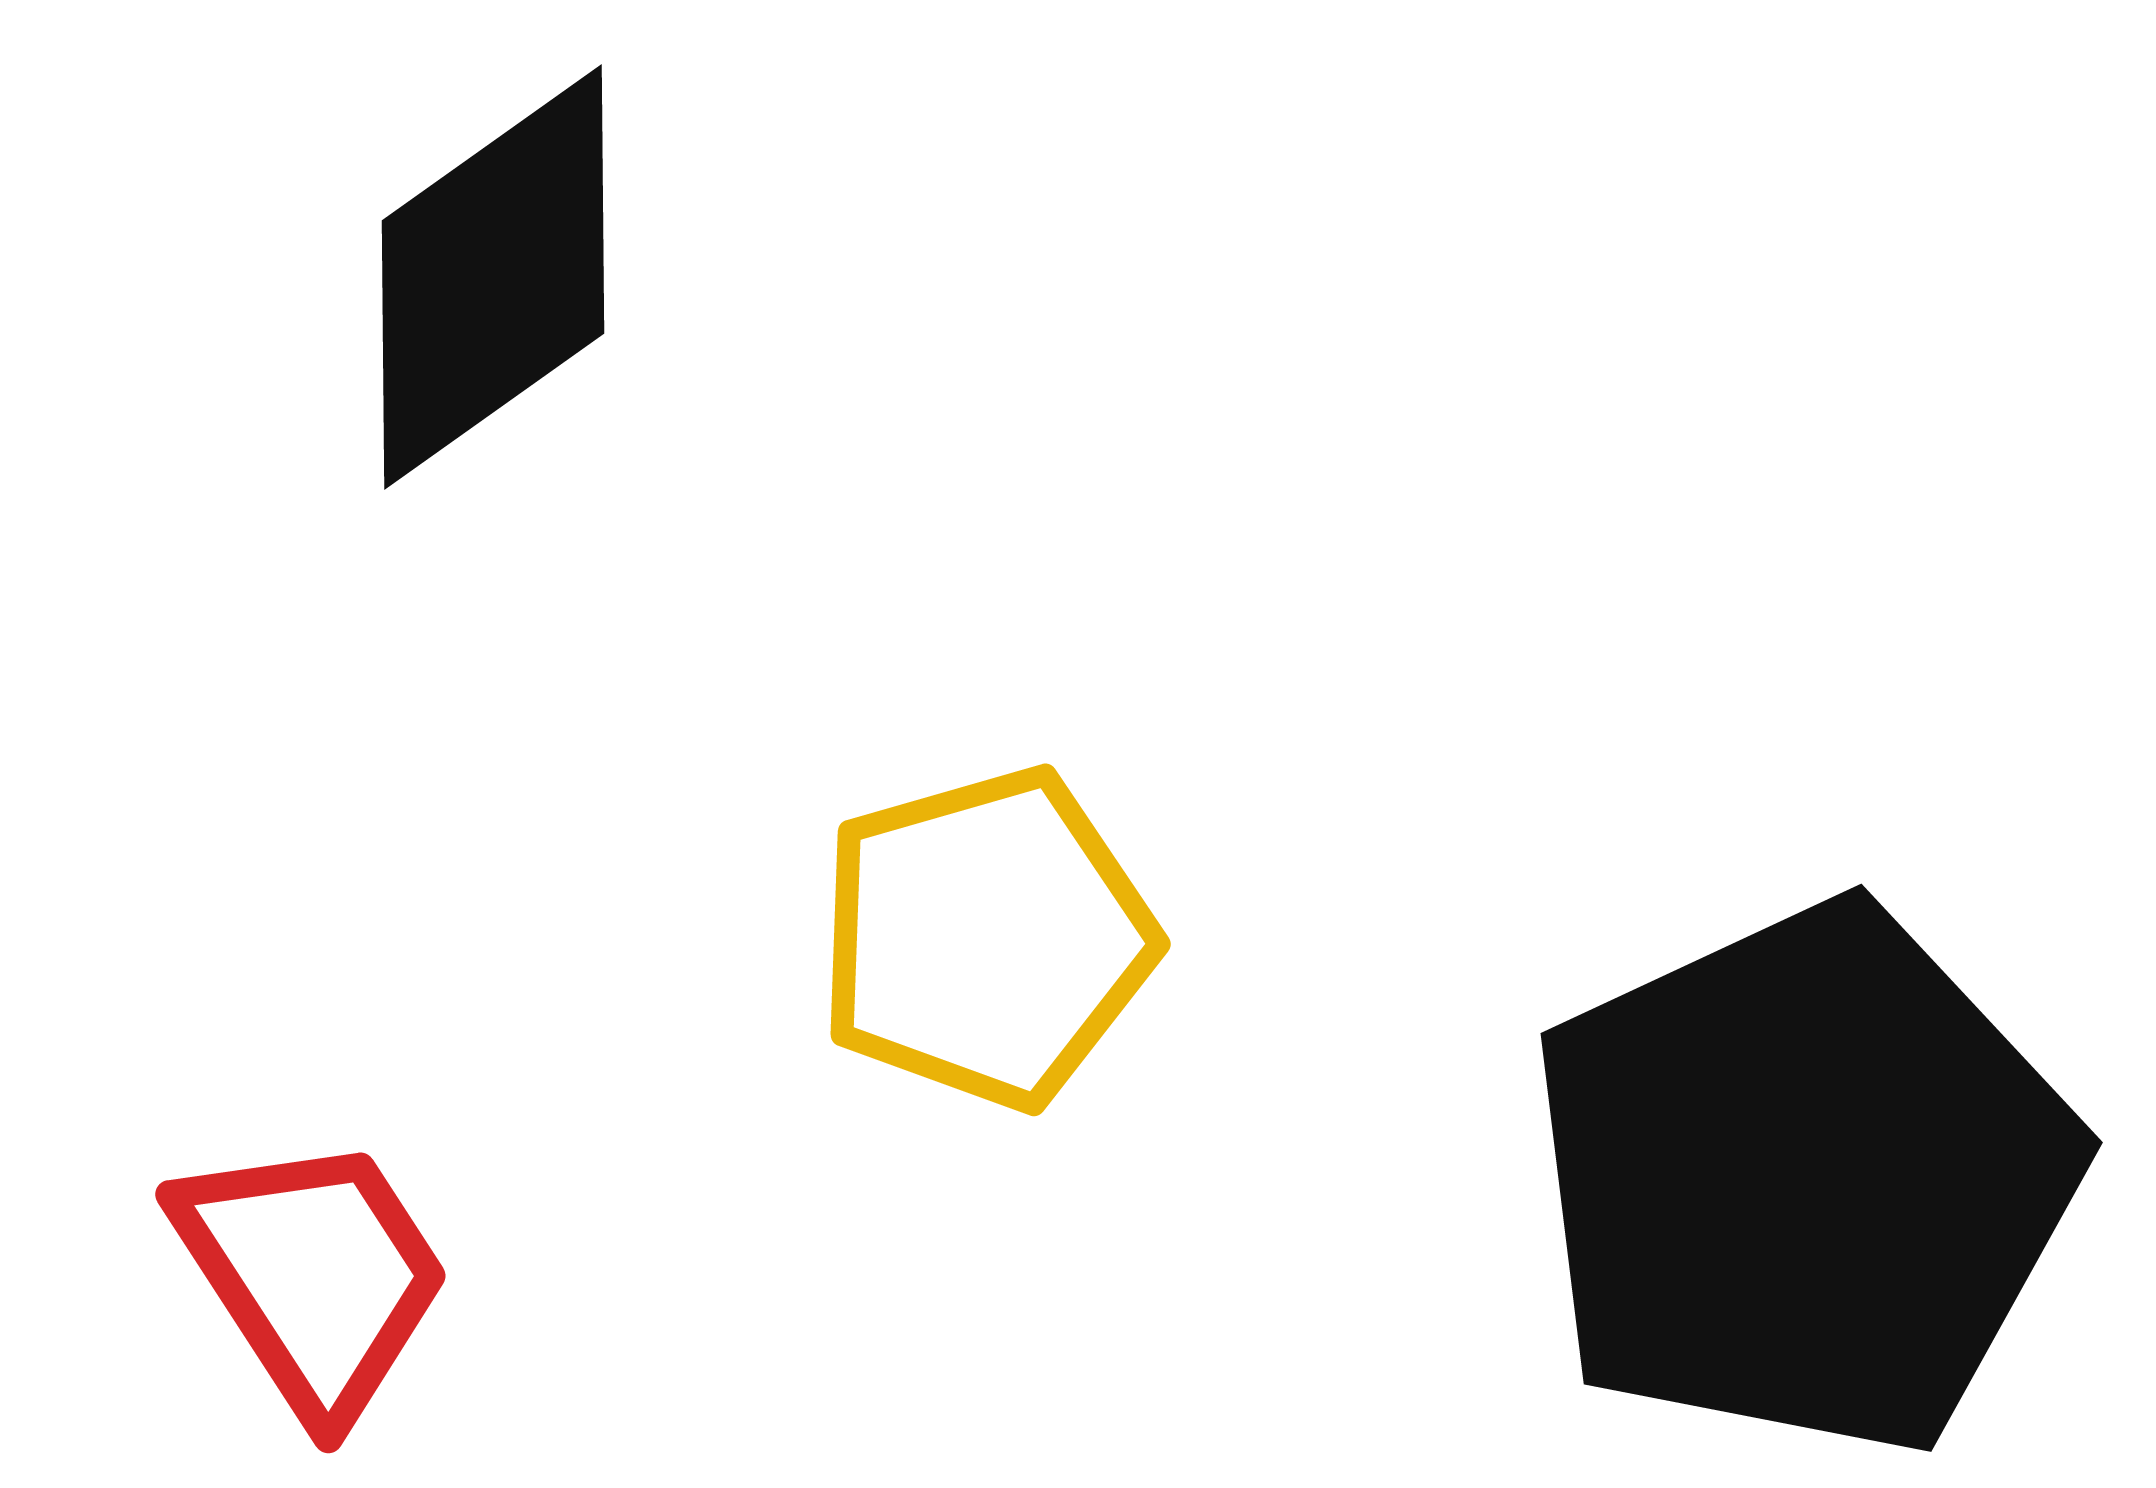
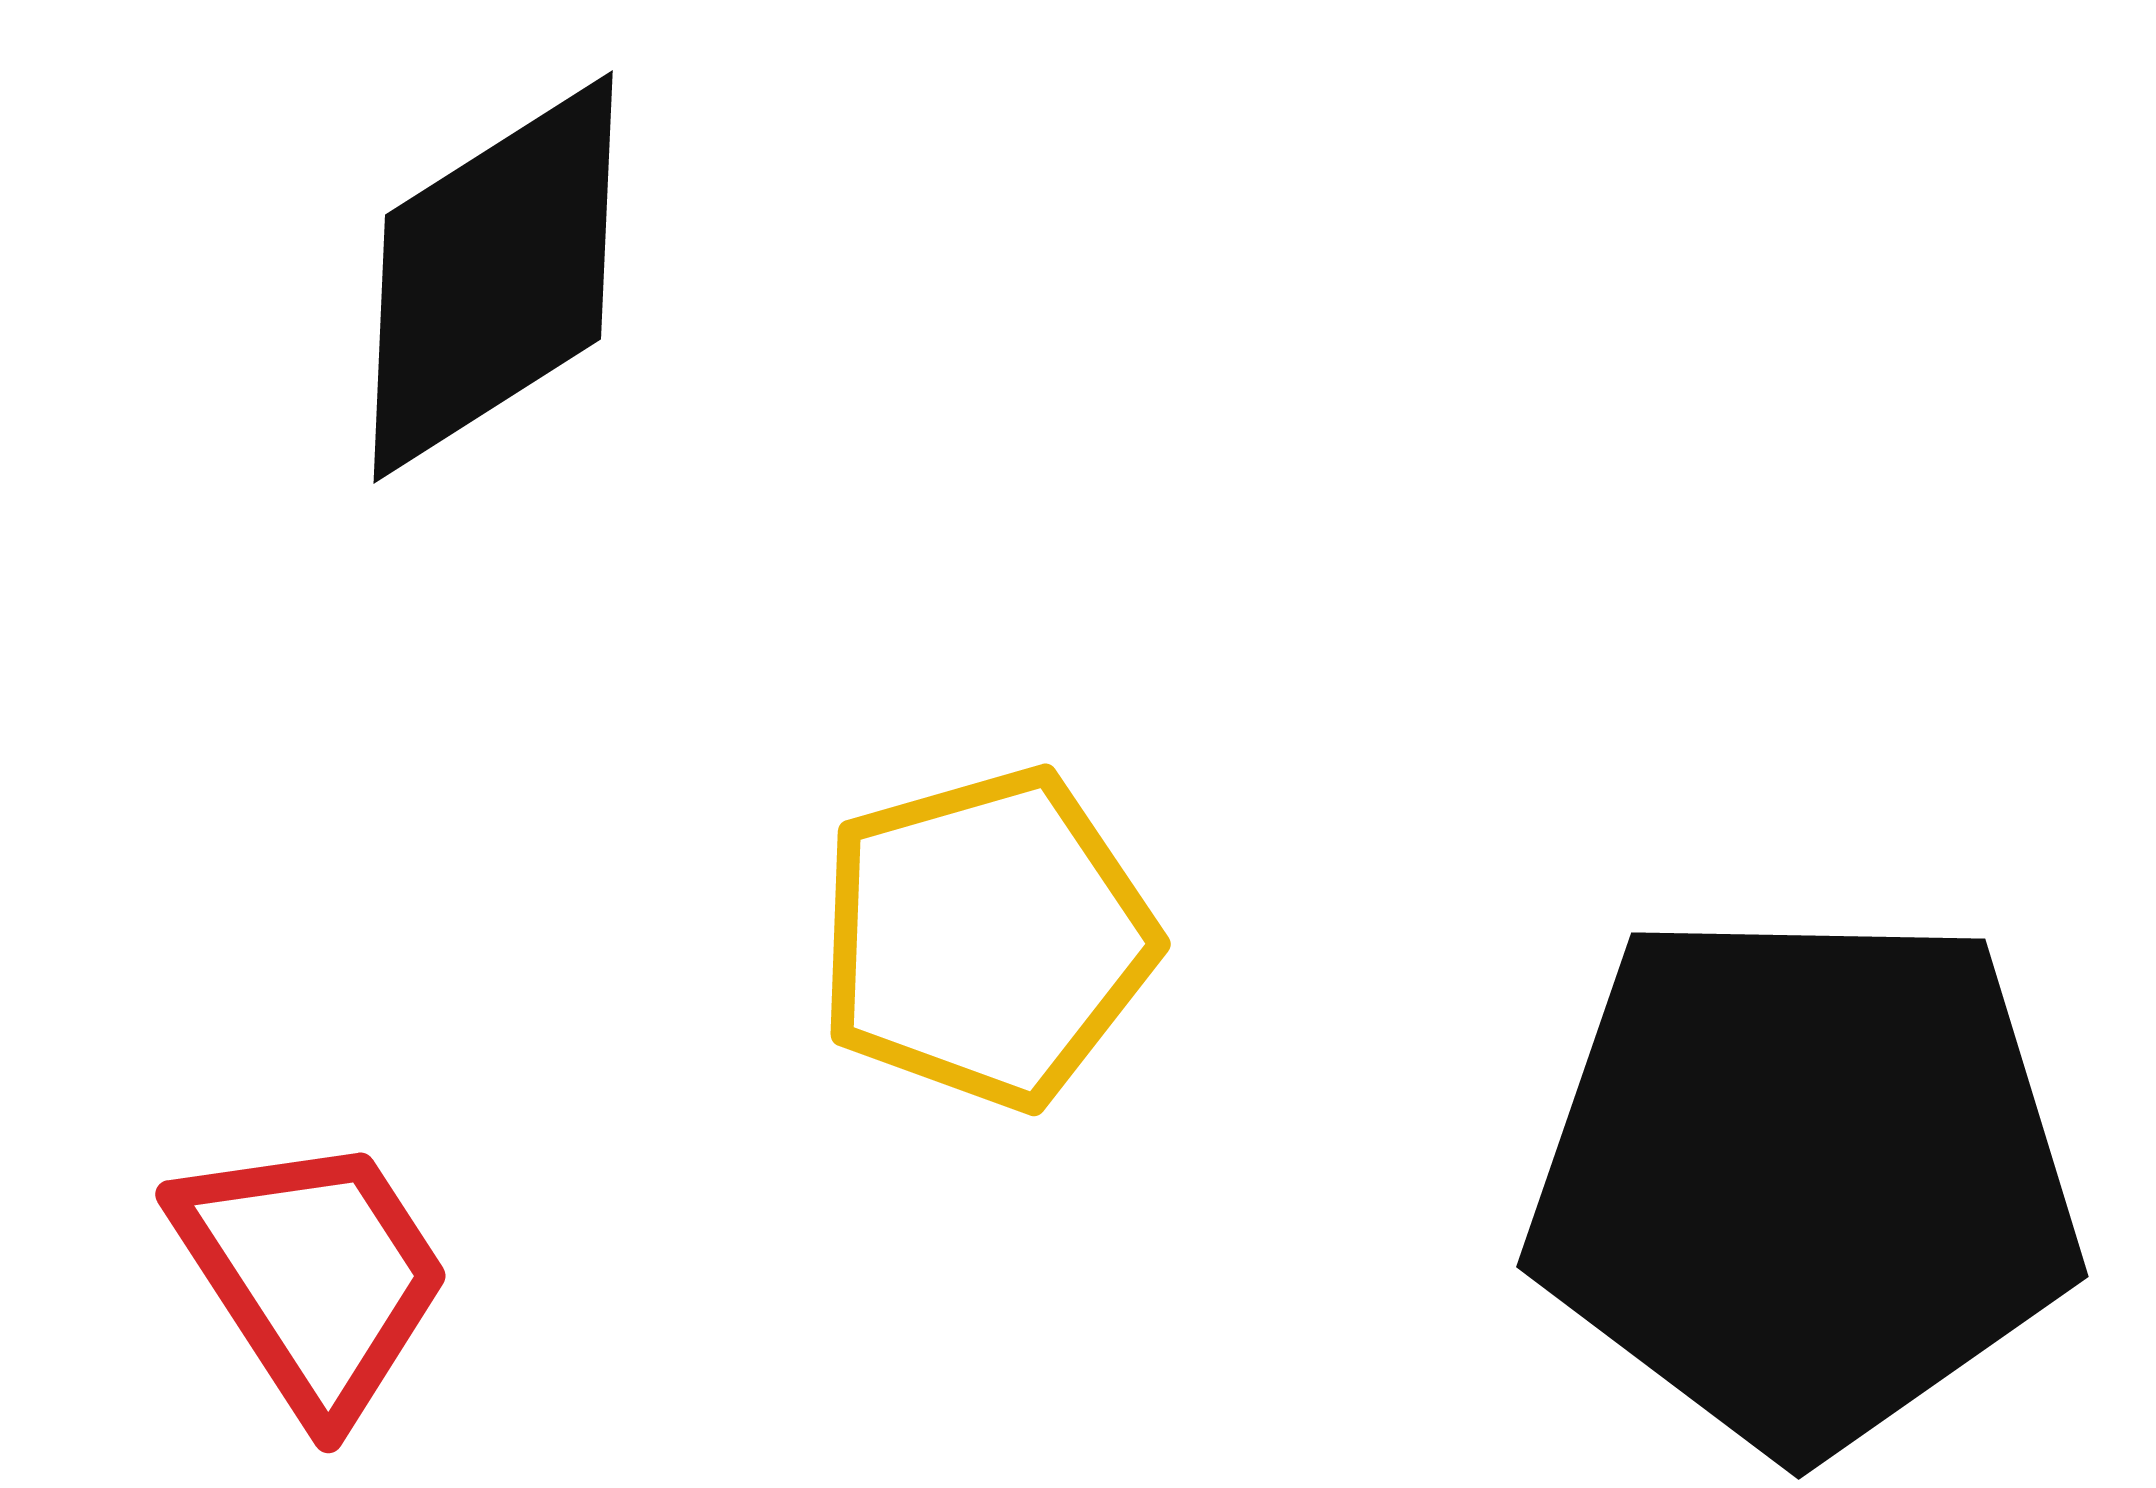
black diamond: rotated 3 degrees clockwise
black pentagon: rotated 26 degrees clockwise
